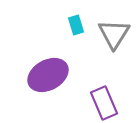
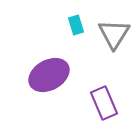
purple ellipse: moved 1 px right
